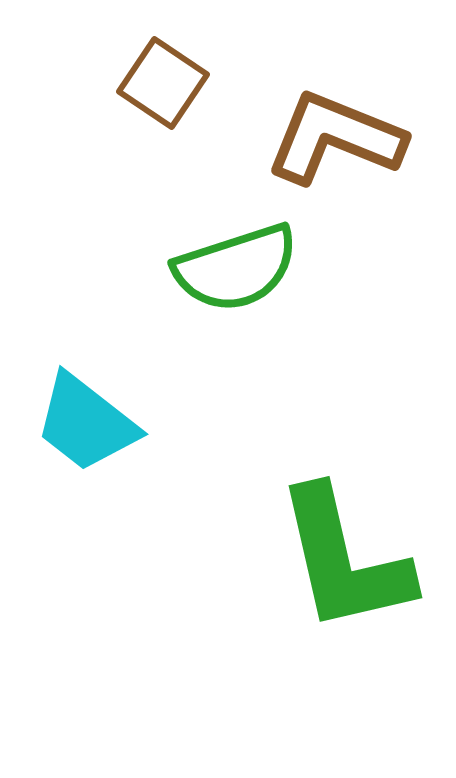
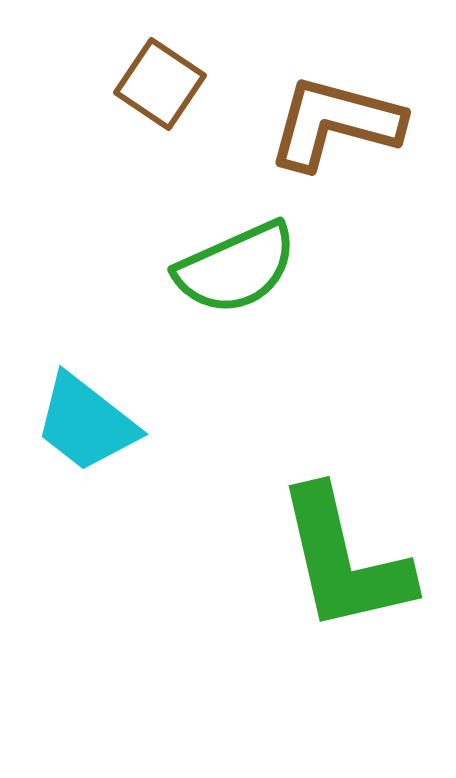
brown square: moved 3 px left, 1 px down
brown L-shape: moved 15 px up; rotated 7 degrees counterclockwise
green semicircle: rotated 6 degrees counterclockwise
